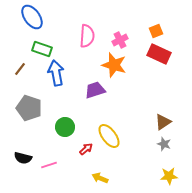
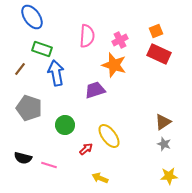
green circle: moved 2 px up
pink line: rotated 35 degrees clockwise
